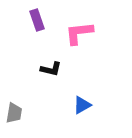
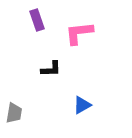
black L-shape: rotated 15 degrees counterclockwise
